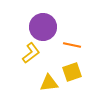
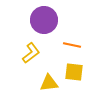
purple circle: moved 1 px right, 7 px up
yellow square: moved 2 px right; rotated 24 degrees clockwise
